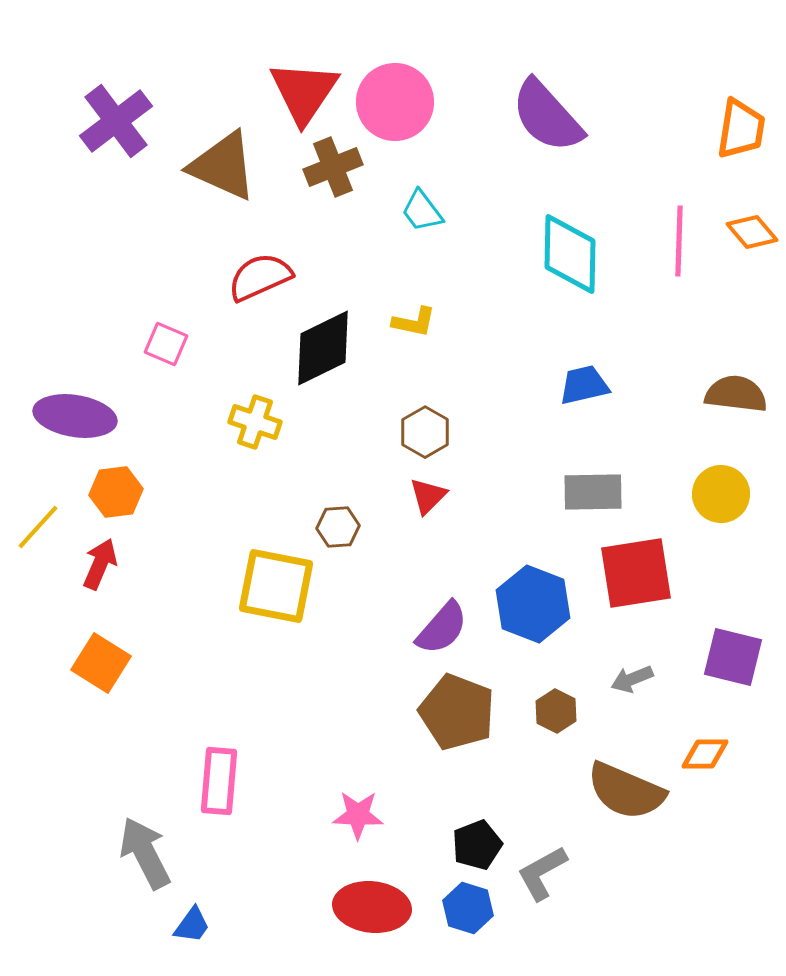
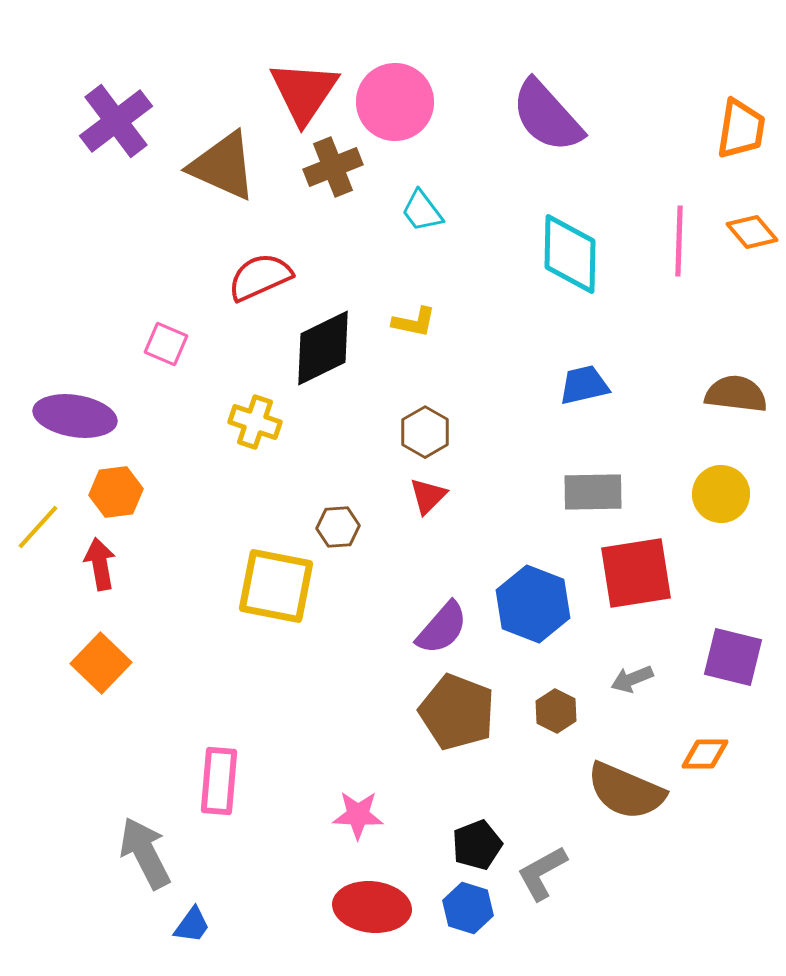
red arrow at (100, 564): rotated 33 degrees counterclockwise
orange square at (101, 663): rotated 12 degrees clockwise
